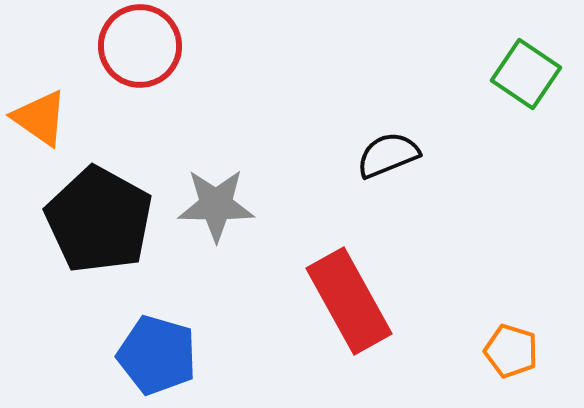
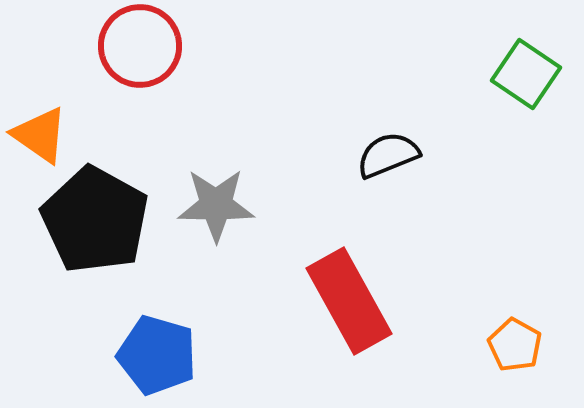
orange triangle: moved 17 px down
black pentagon: moved 4 px left
orange pentagon: moved 4 px right, 6 px up; rotated 12 degrees clockwise
